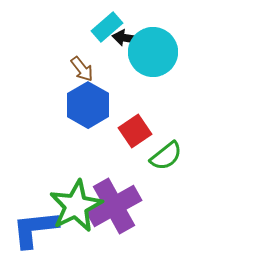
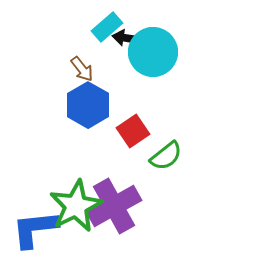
red square: moved 2 px left
